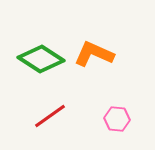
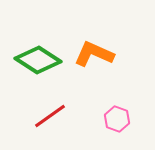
green diamond: moved 3 px left, 1 px down
pink hexagon: rotated 15 degrees clockwise
